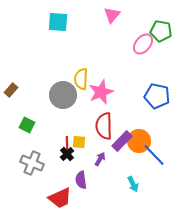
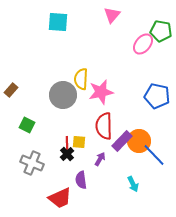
pink star: rotated 10 degrees clockwise
